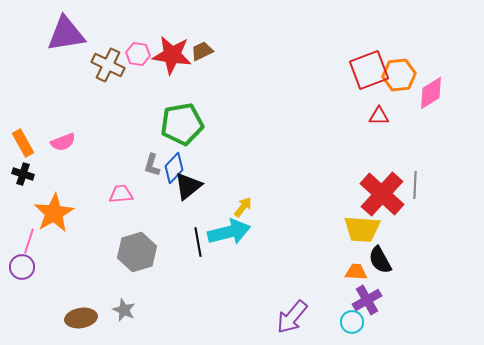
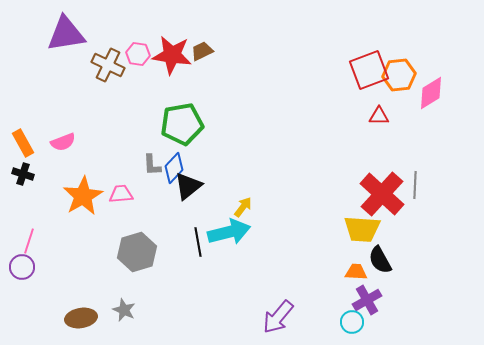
gray L-shape: rotated 20 degrees counterclockwise
orange star: moved 29 px right, 17 px up
purple arrow: moved 14 px left
